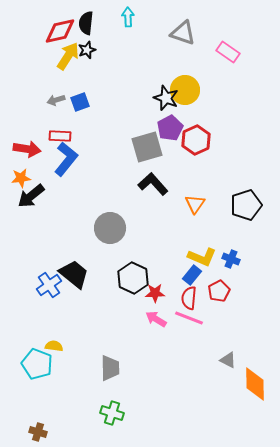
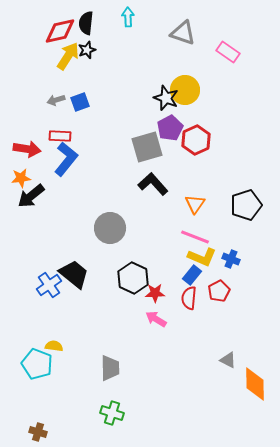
pink line at (189, 318): moved 6 px right, 81 px up
